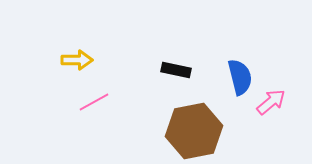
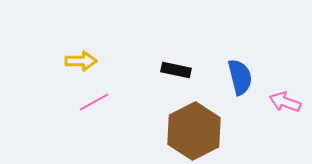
yellow arrow: moved 4 px right, 1 px down
pink arrow: moved 14 px right; rotated 120 degrees counterclockwise
brown hexagon: rotated 16 degrees counterclockwise
